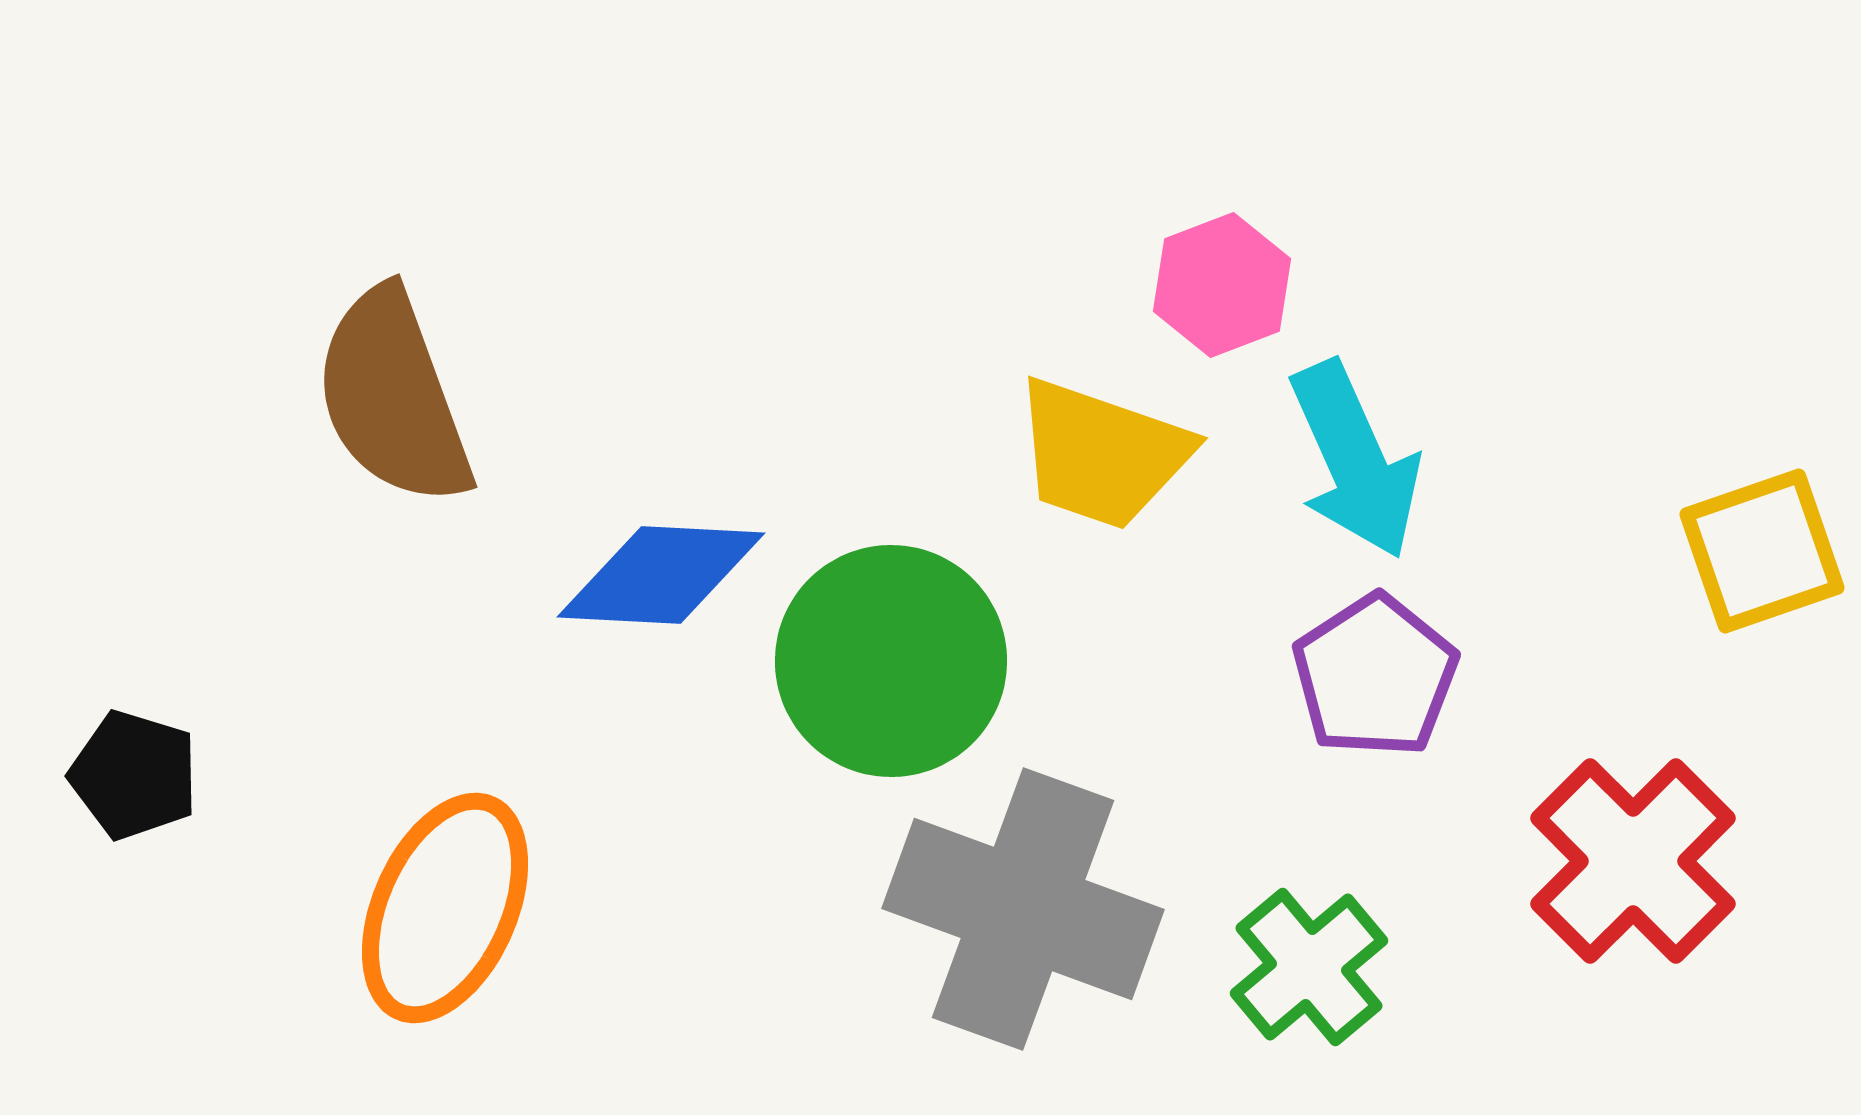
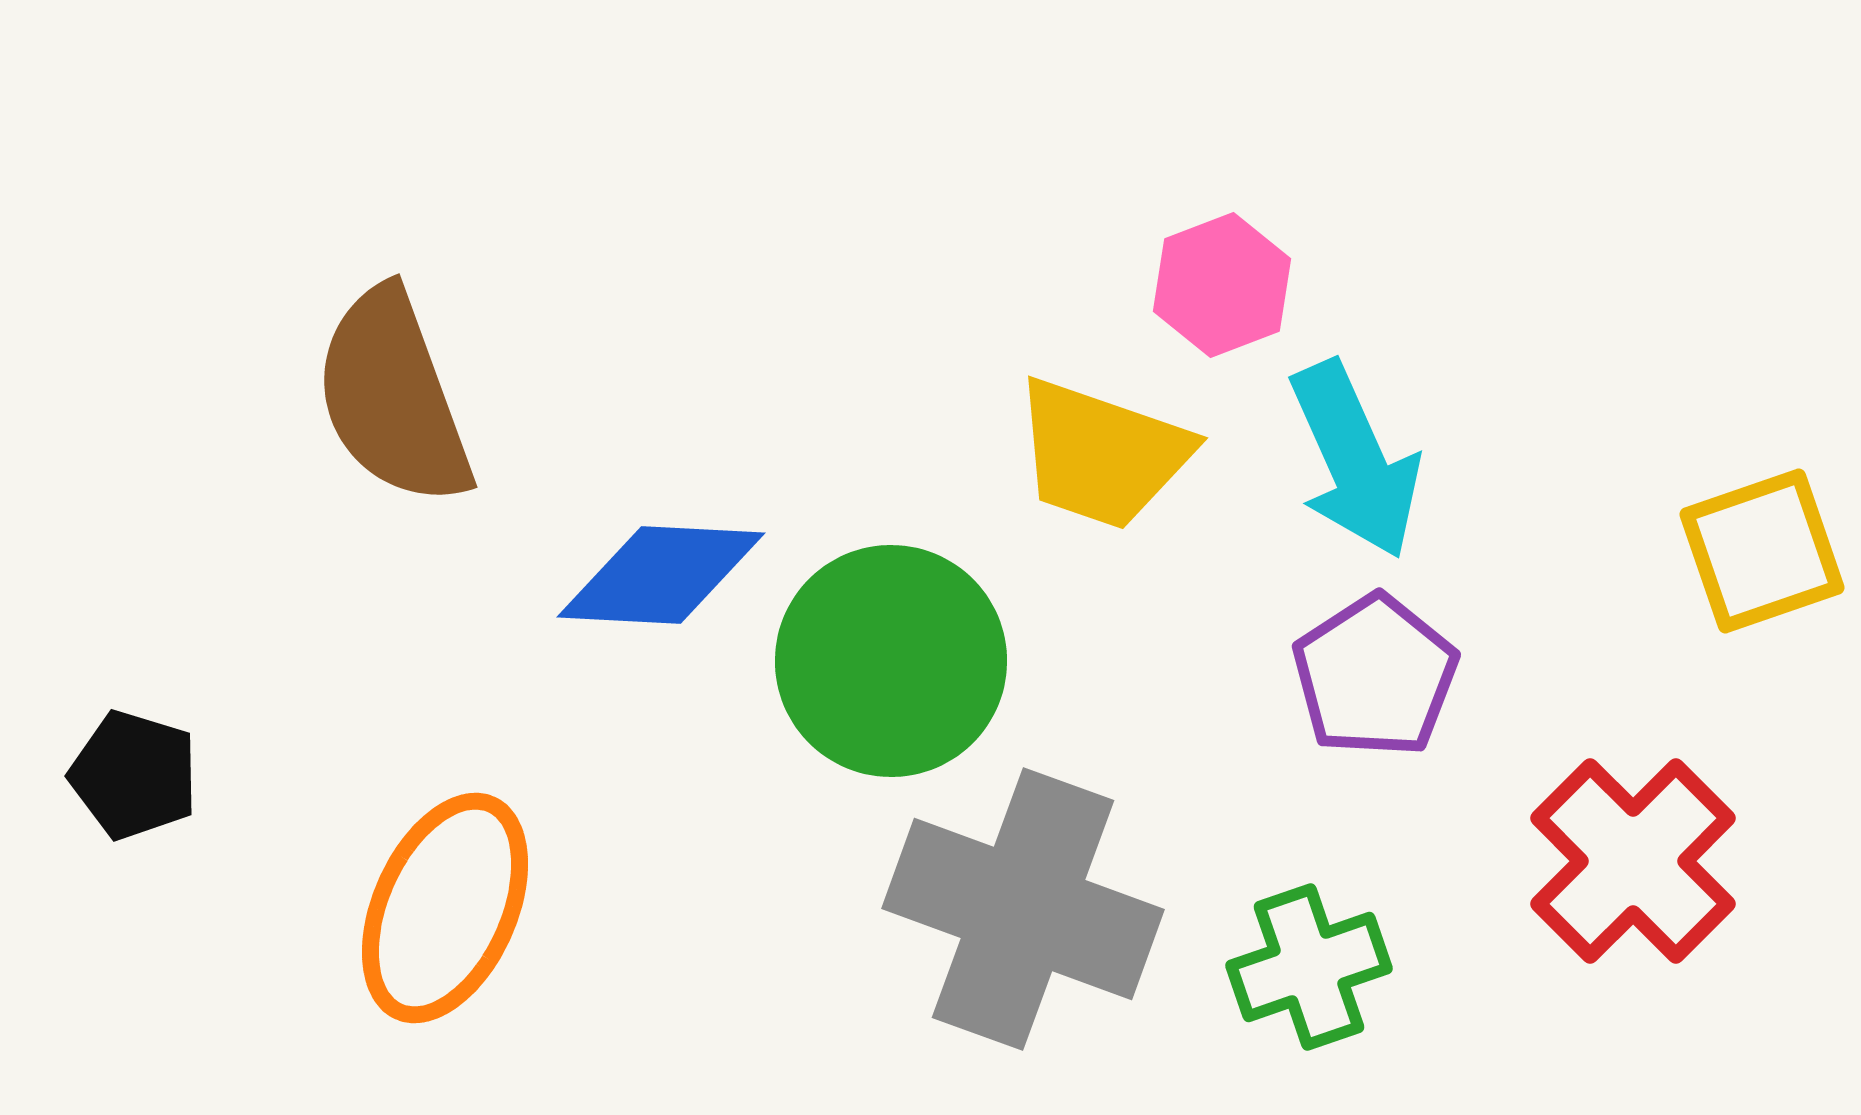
green cross: rotated 21 degrees clockwise
